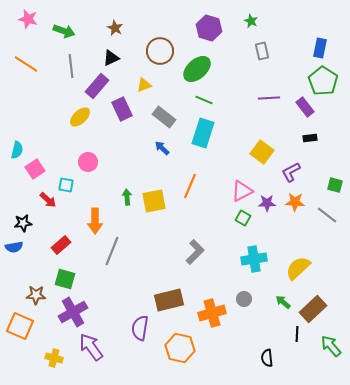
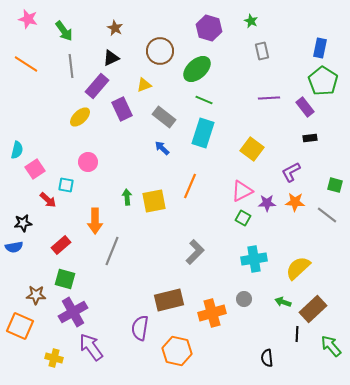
green arrow at (64, 31): rotated 35 degrees clockwise
yellow square at (262, 152): moved 10 px left, 3 px up
green arrow at (283, 302): rotated 21 degrees counterclockwise
orange hexagon at (180, 348): moved 3 px left, 3 px down
